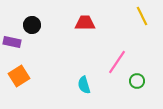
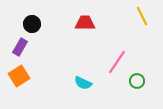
black circle: moved 1 px up
purple rectangle: moved 8 px right, 5 px down; rotated 72 degrees counterclockwise
cyan semicircle: moved 1 px left, 2 px up; rotated 48 degrees counterclockwise
